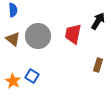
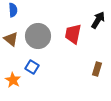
black arrow: moved 1 px up
brown triangle: moved 2 px left
brown rectangle: moved 1 px left, 4 px down
blue square: moved 9 px up
orange star: moved 1 px up
